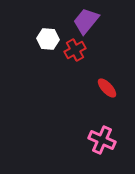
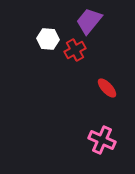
purple trapezoid: moved 3 px right
